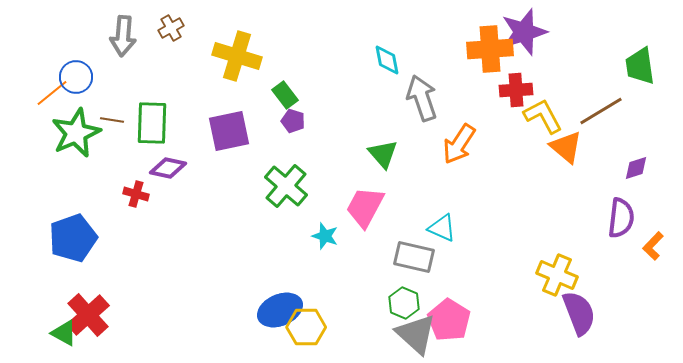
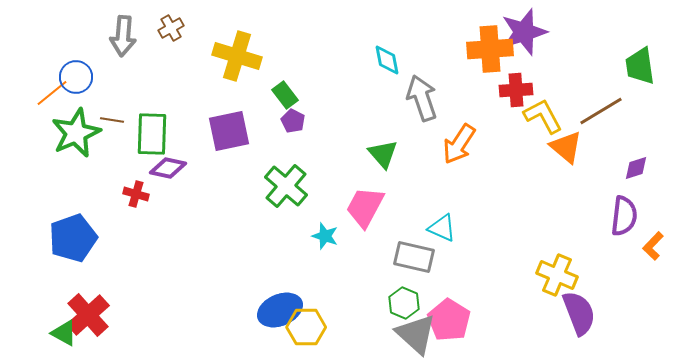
purple pentagon at (293, 121): rotated 10 degrees clockwise
green rectangle at (152, 123): moved 11 px down
purple semicircle at (621, 218): moved 3 px right, 2 px up
